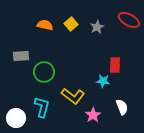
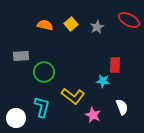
pink star: rotated 14 degrees counterclockwise
